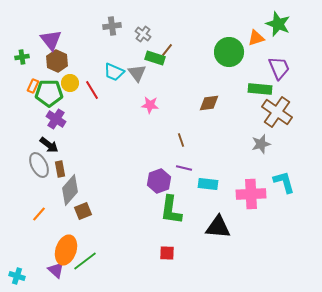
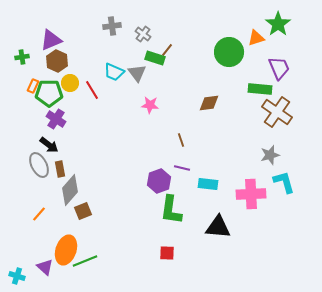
green star at (278, 24): rotated 15 degrees clockwise
purple triangle at (51, 40): rotated 45 degrees clockwise
gray star at (261, 144): moved 9 px right, 11 px down
purple line at (184, 168): moved 2 px left
green line at (85, 261): rotated 15 degrees clockwise
purple triangle at (56, 270): moved 11 px left, 3 px up
